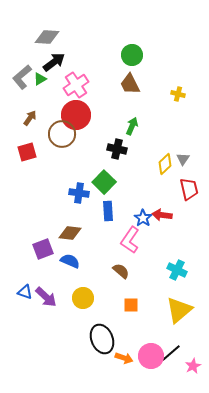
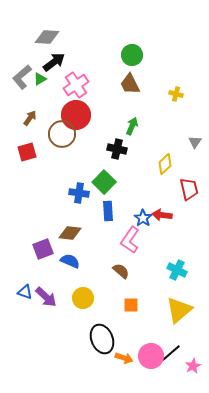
yellow cross: moved 2 px left
gray triangle: moved 12 px right, 17 px up
